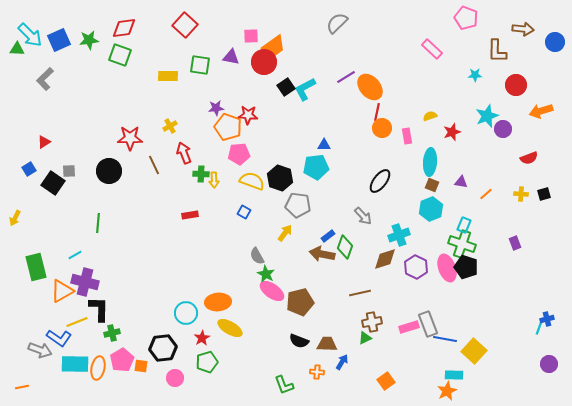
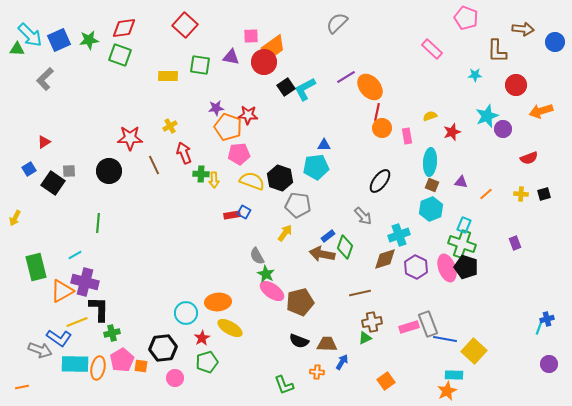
red rectangle at (190, 215): moved 42 px right
